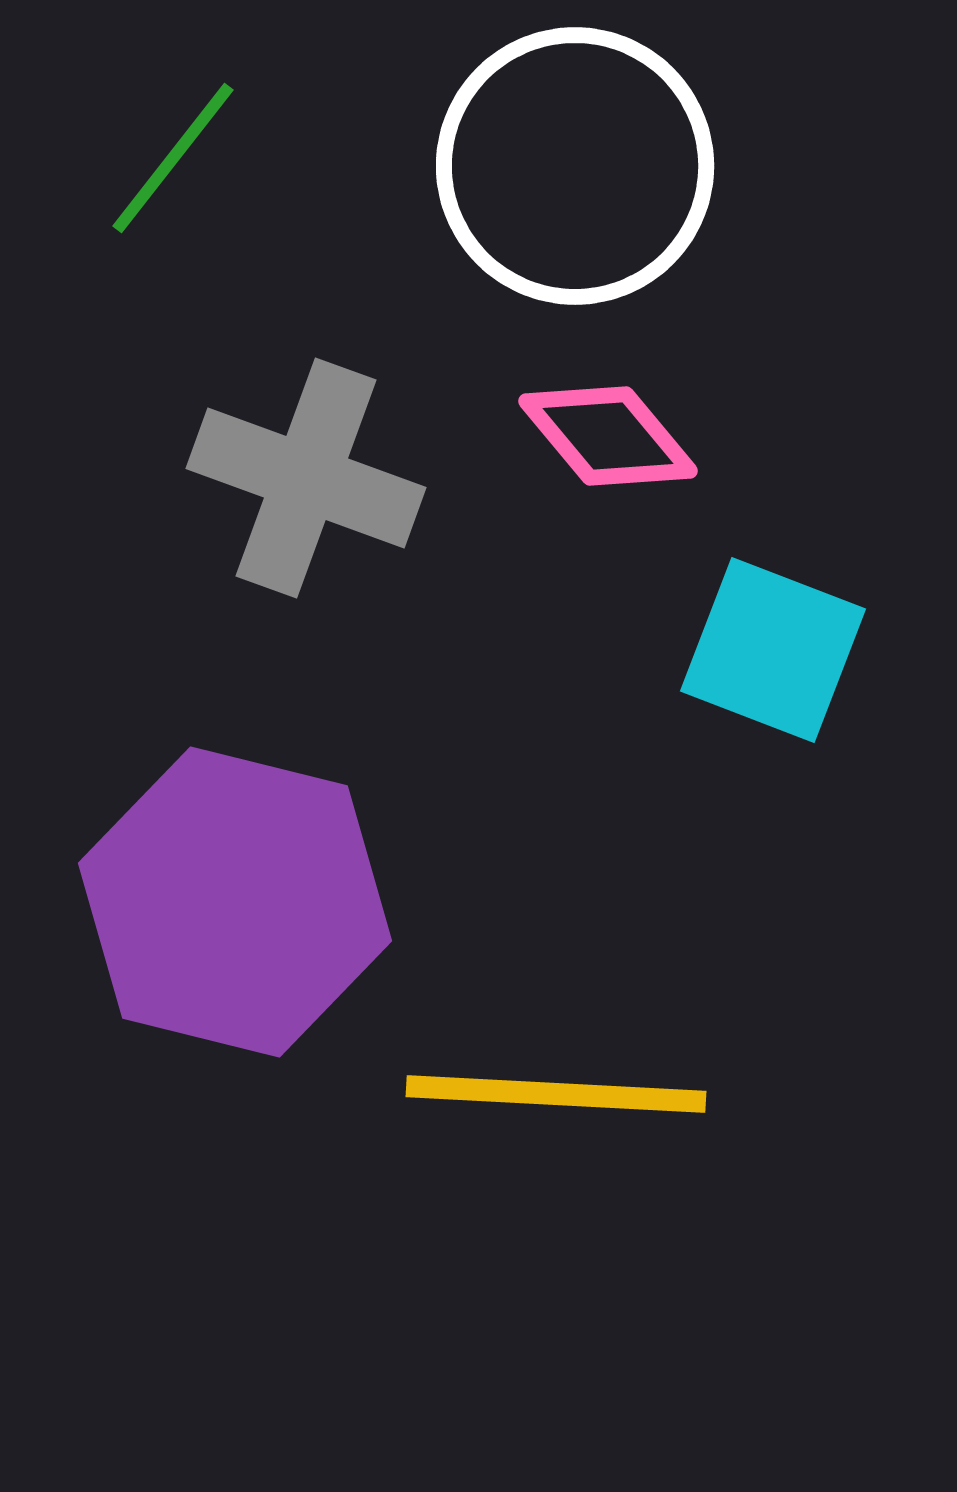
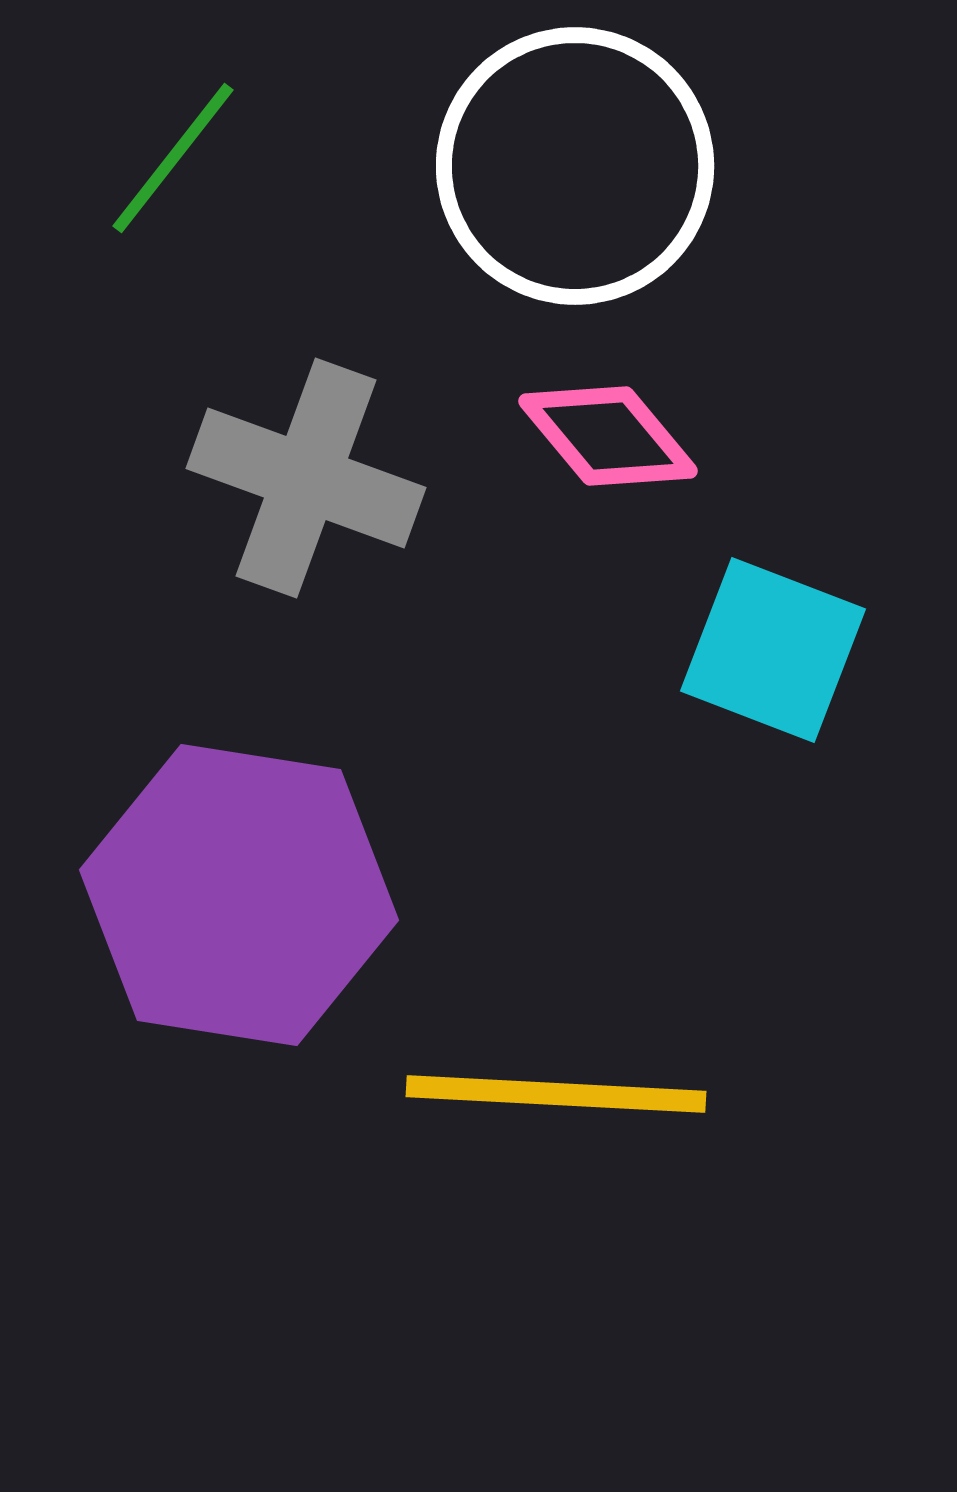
purple hexagon: moved 4 px right, 7 px up; rotated 5 degrees counterclockwise
